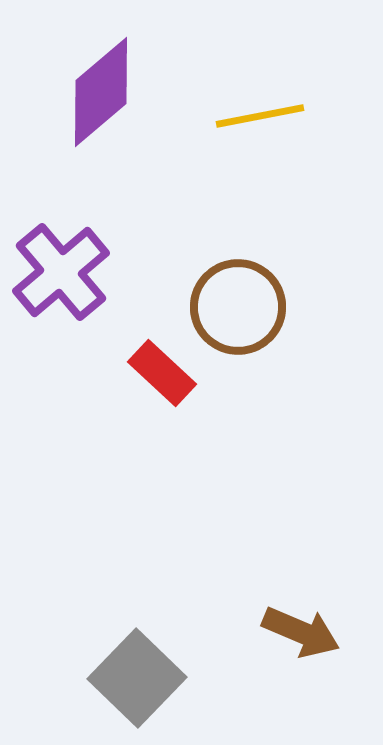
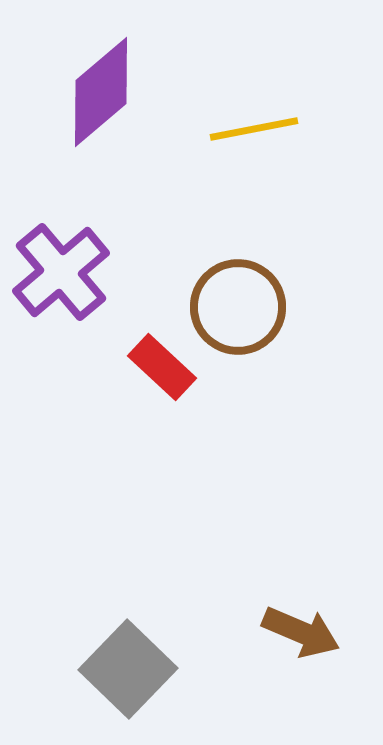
yellow line: moved 6 px left, 13 px down
red rectangle: moved 6 px up
gray square: moved 9 px left, 9 px up
